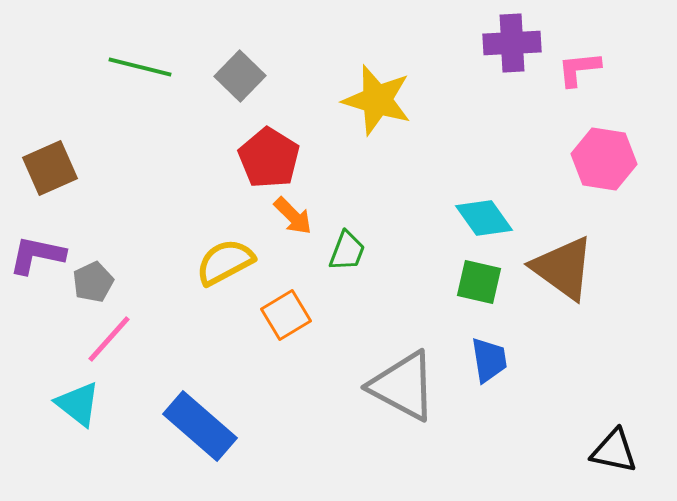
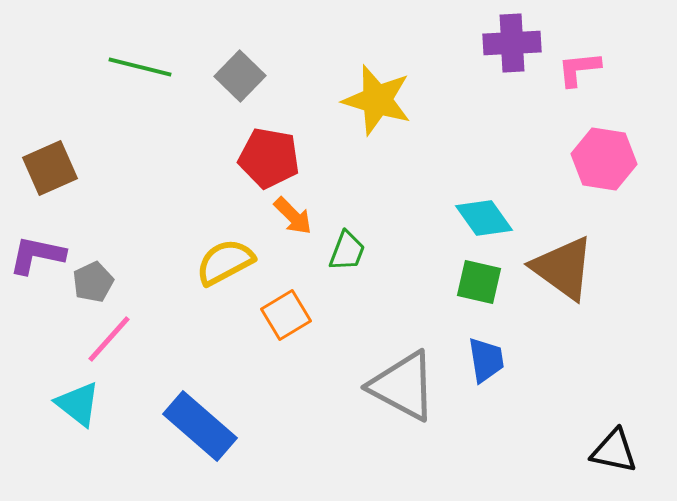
red pentagon: rotated 22 degrees counterclockwise
blue trapezoid: moved 3 px left
